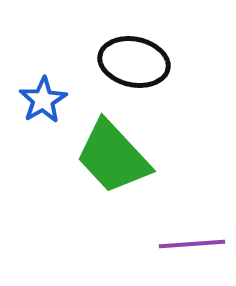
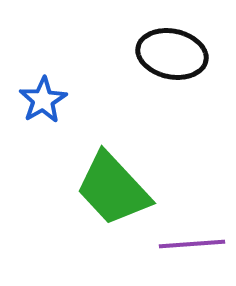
black ellipse: moved 38 px right, 8 px up
green trapezoid: moved 32 px down
